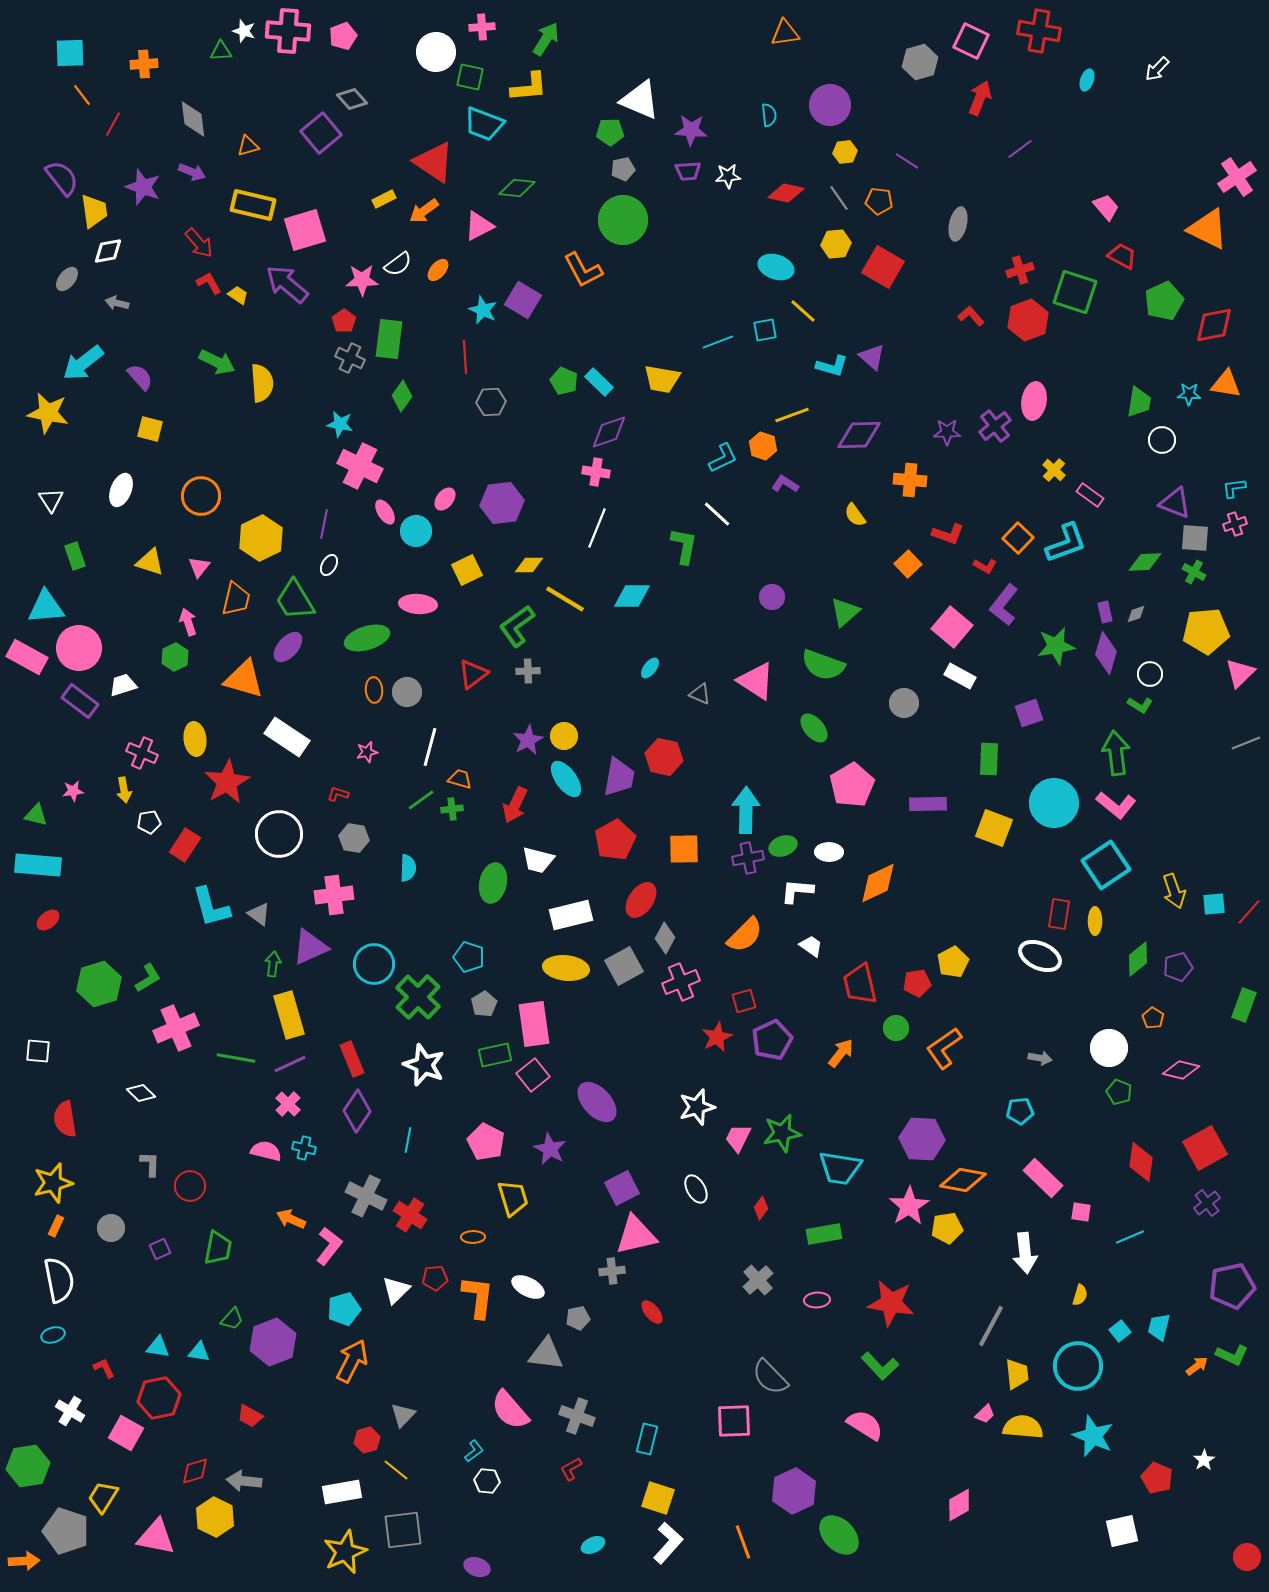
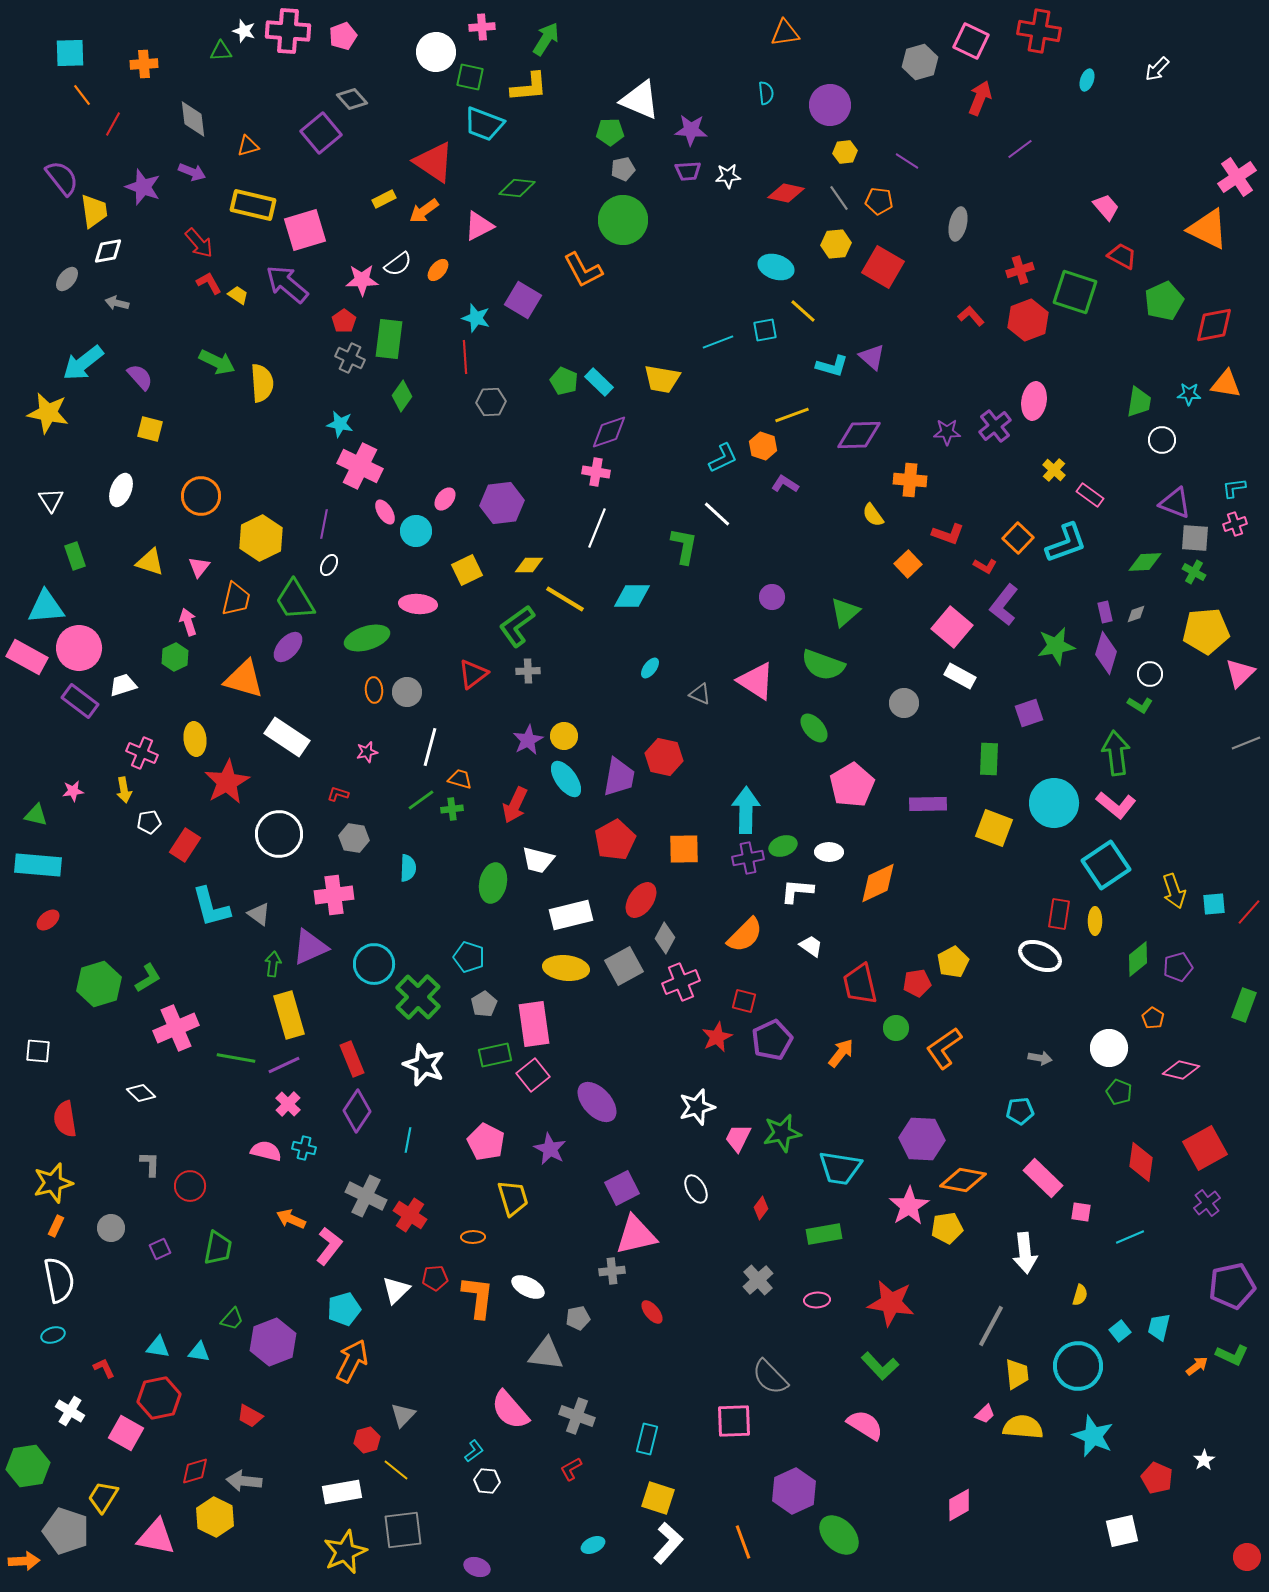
cyan semicircle at (769, 115): moved 3 px left, 22 px up
cyan star at (483, 310): moved 7 px left, 8 px down; rotated 8 degrees counterclockwise
yellow semicircle at (855, 515): moved 18 px right
red square at (744, 1001): rotated 30 degrees clockwise
purple line at (290, 1064): moved 6 px left, 1 px down
